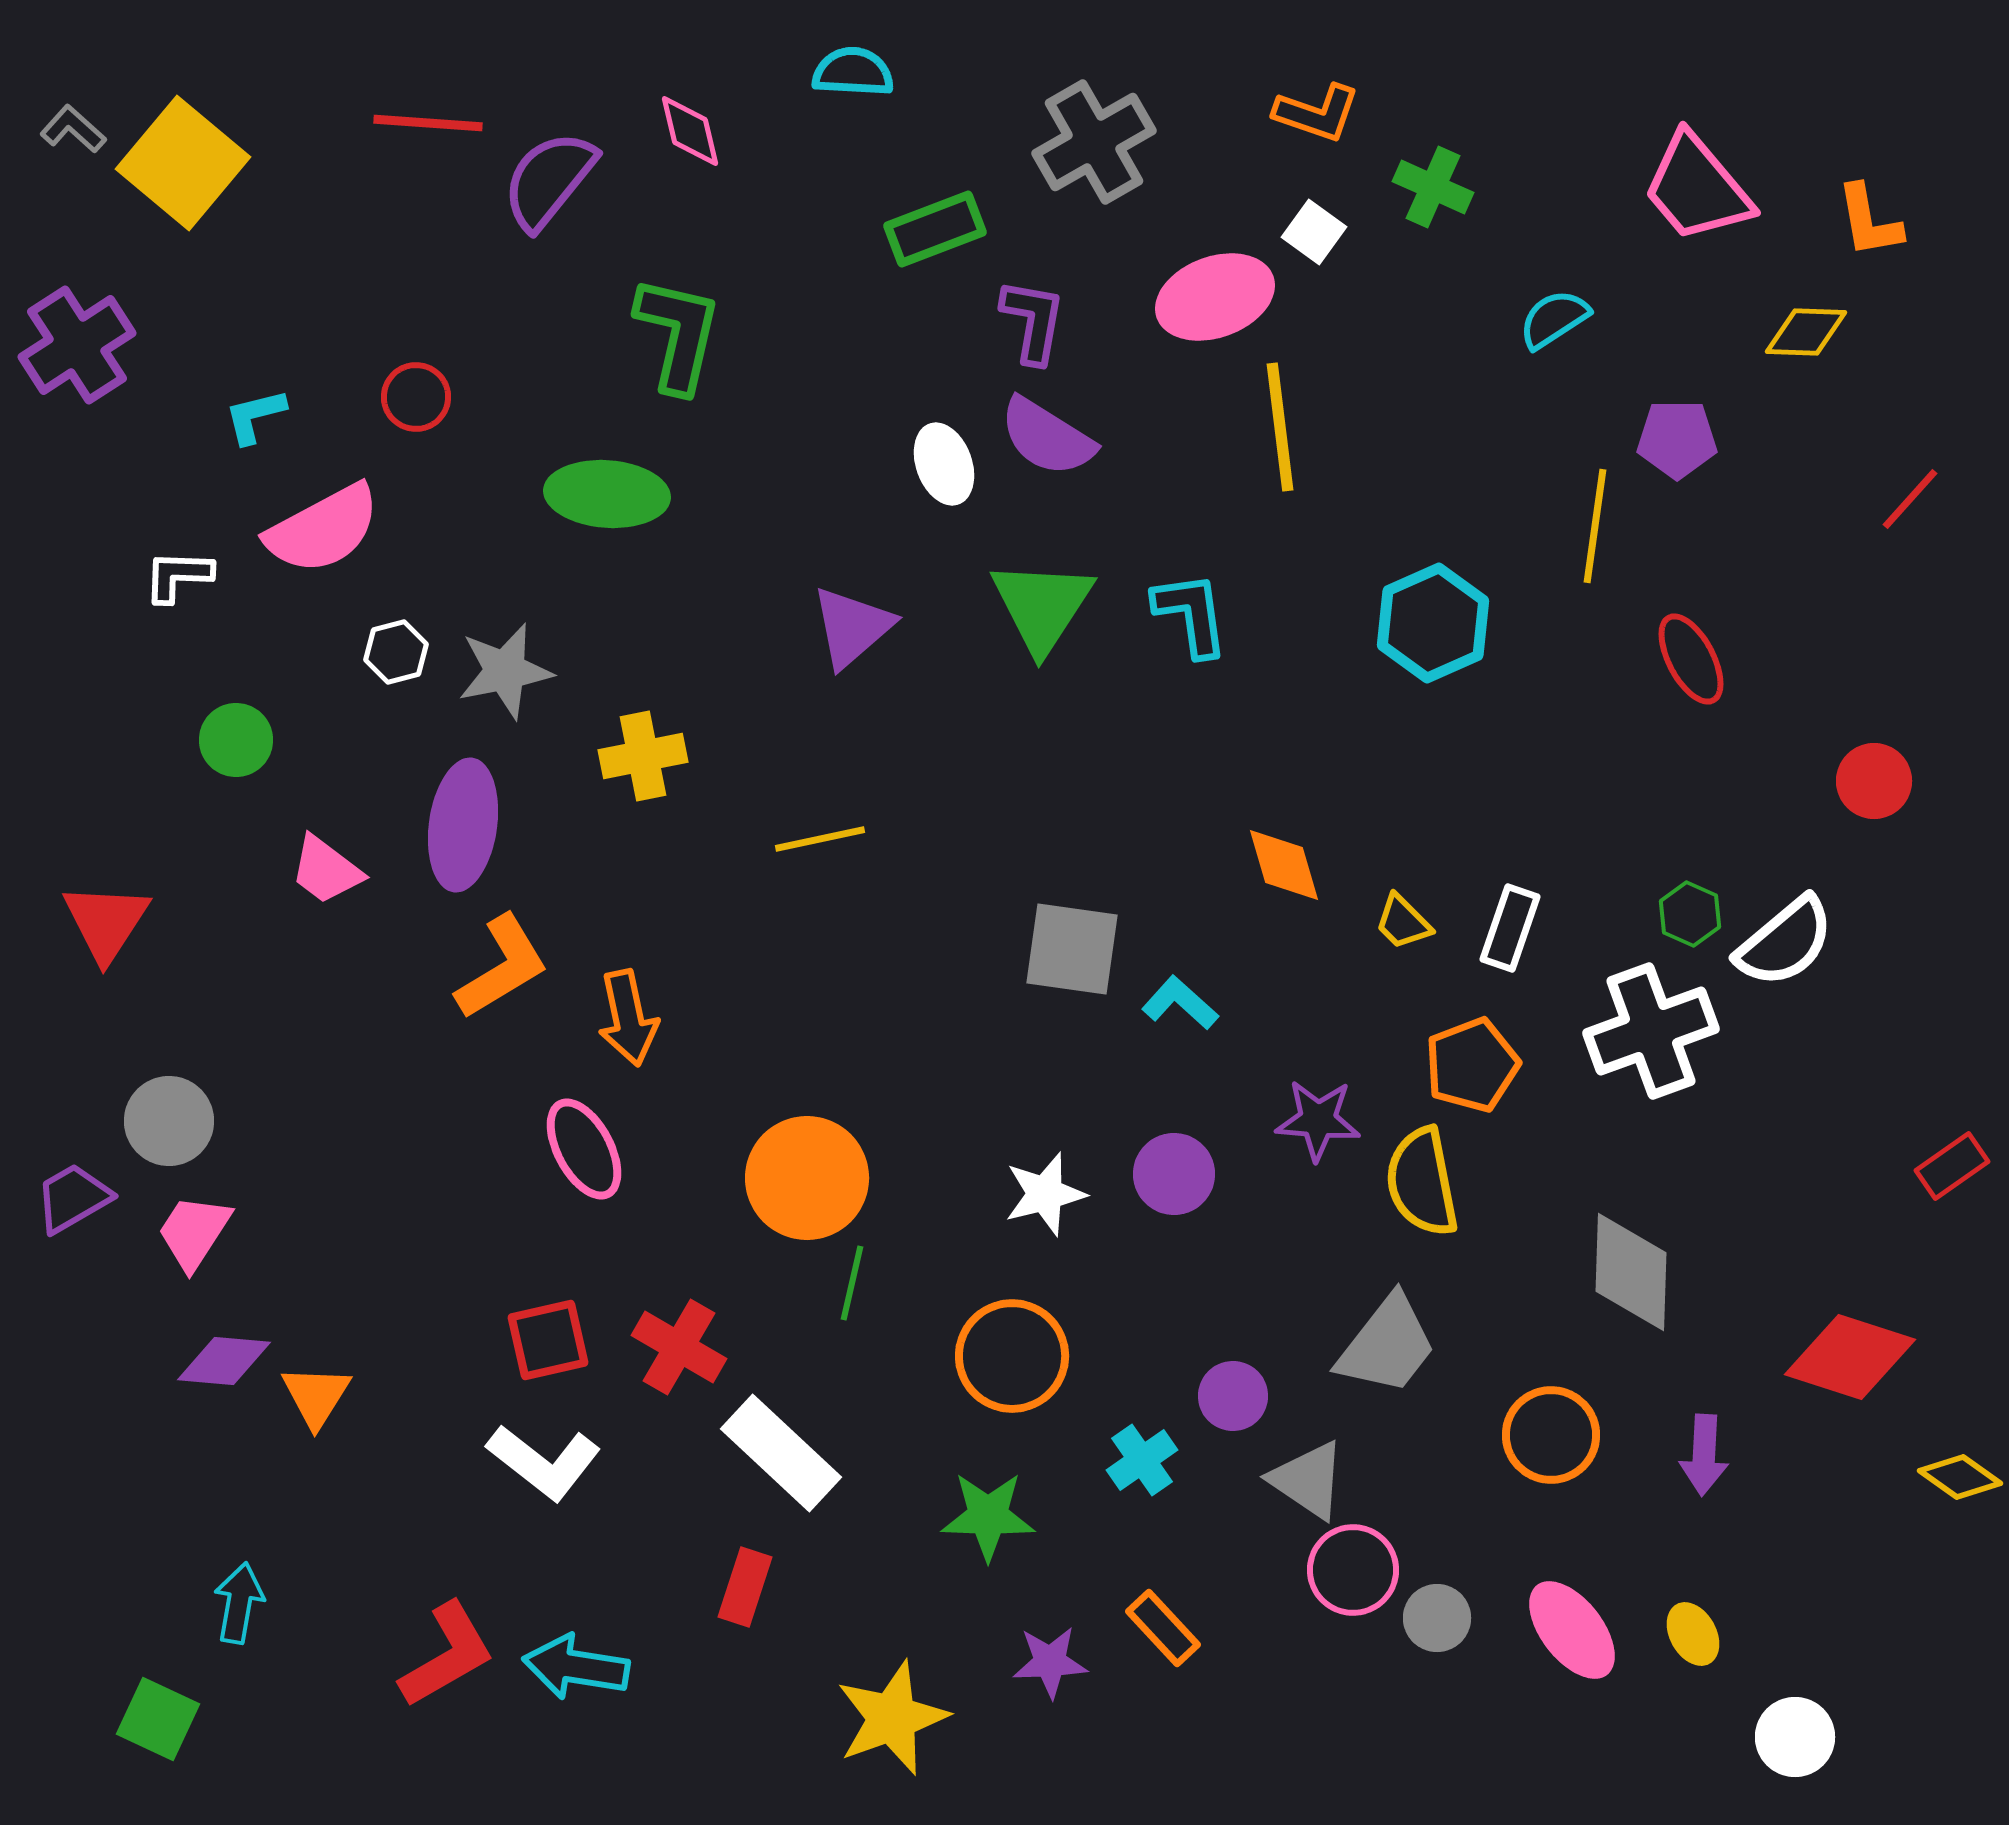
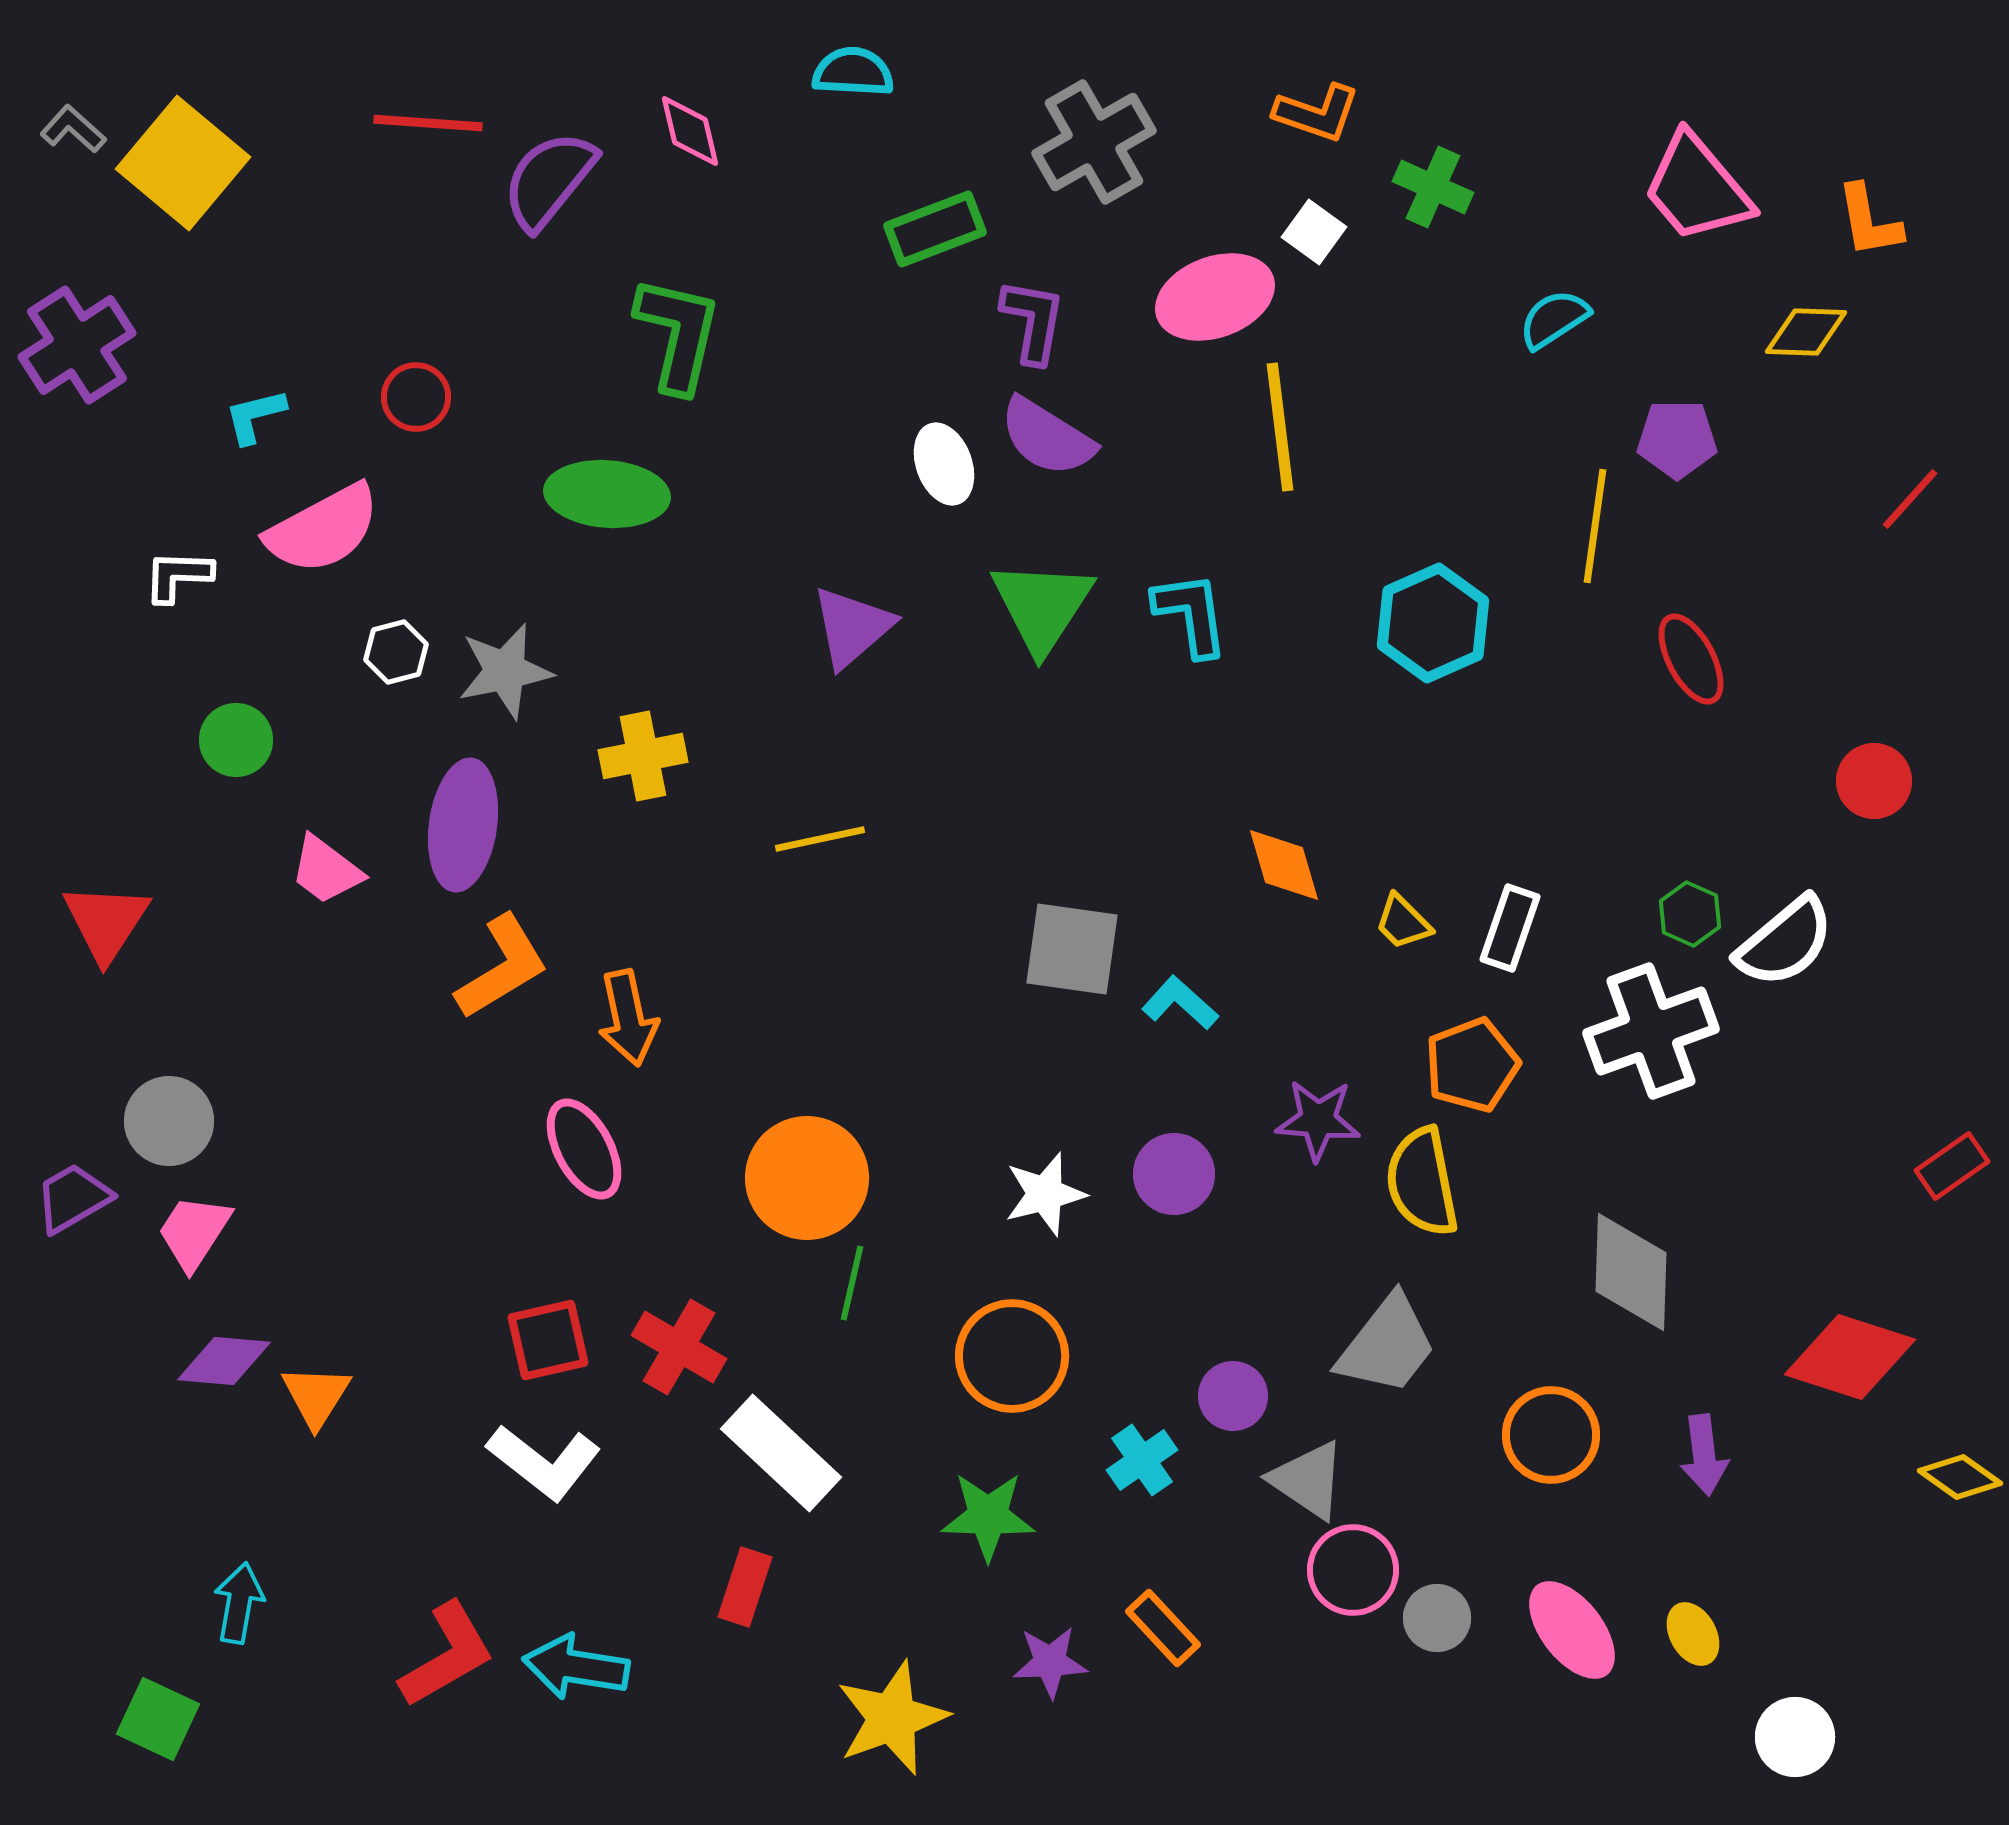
purple arrow at (1704, 1455): rotated 10 degrees counterclockwise
